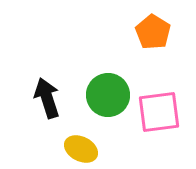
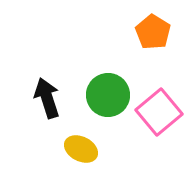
pink square: rotated 33 degrees counterclockwise
